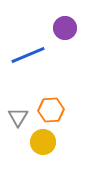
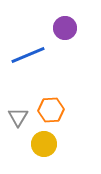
yellow circle: moved 1 px right, 2 px down
